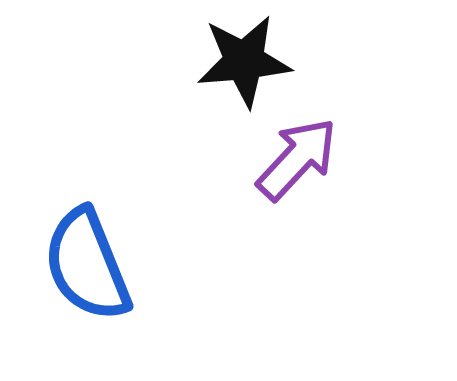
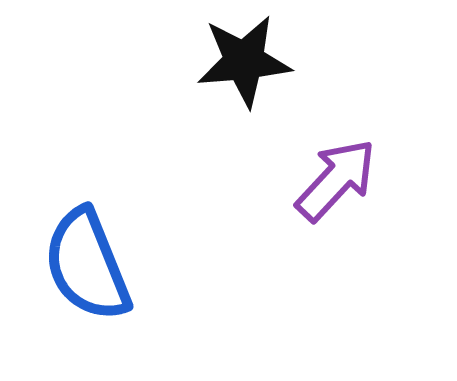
purple arrow: moved 39 px right, 21 px down
